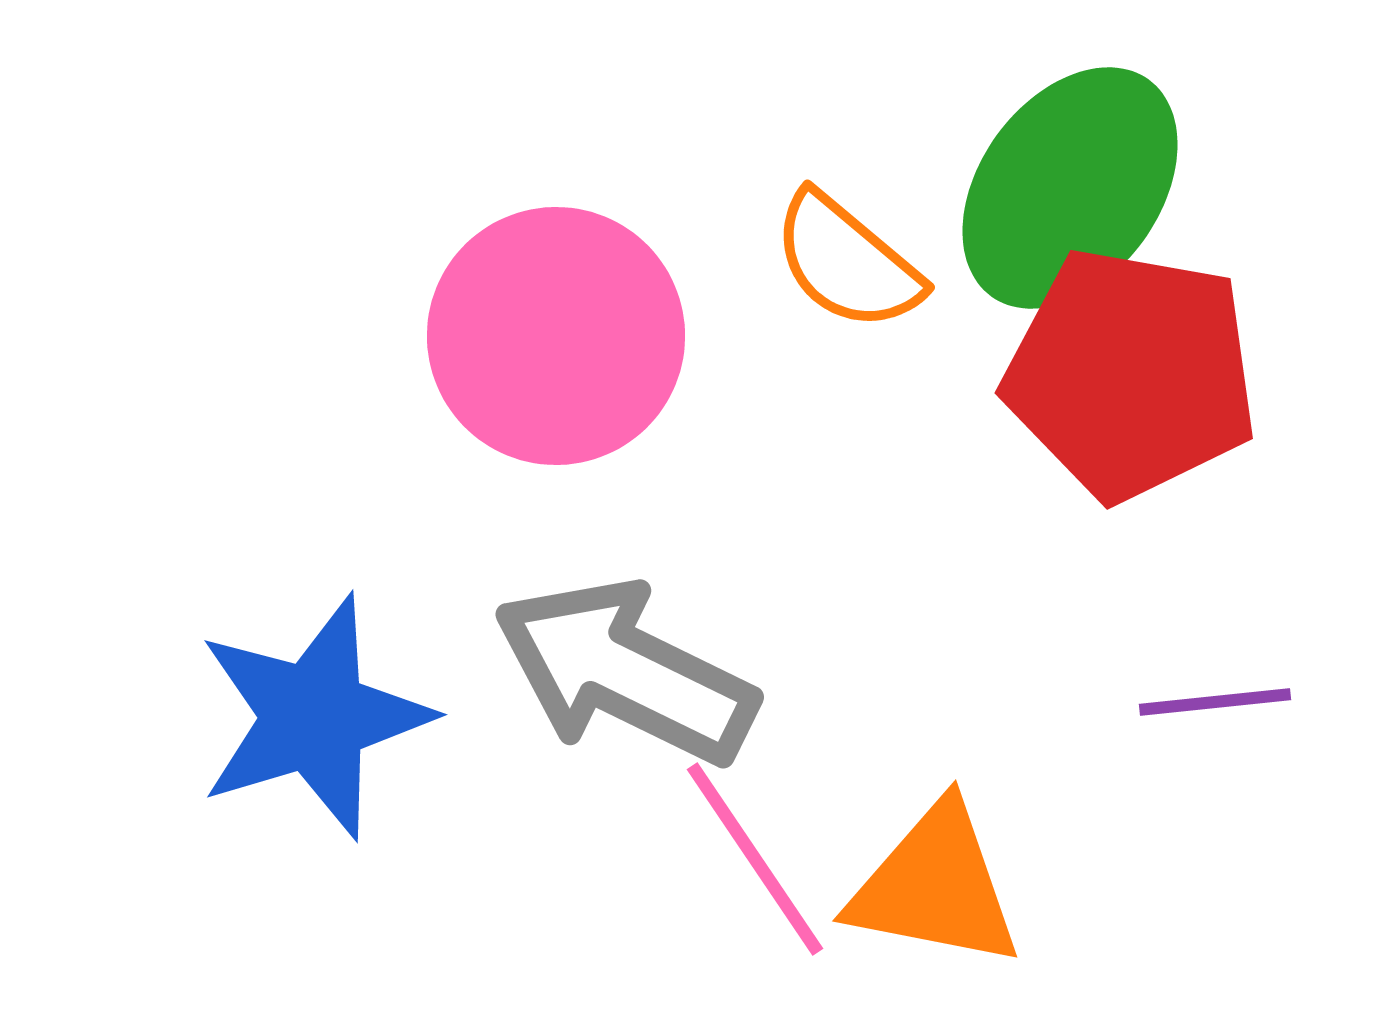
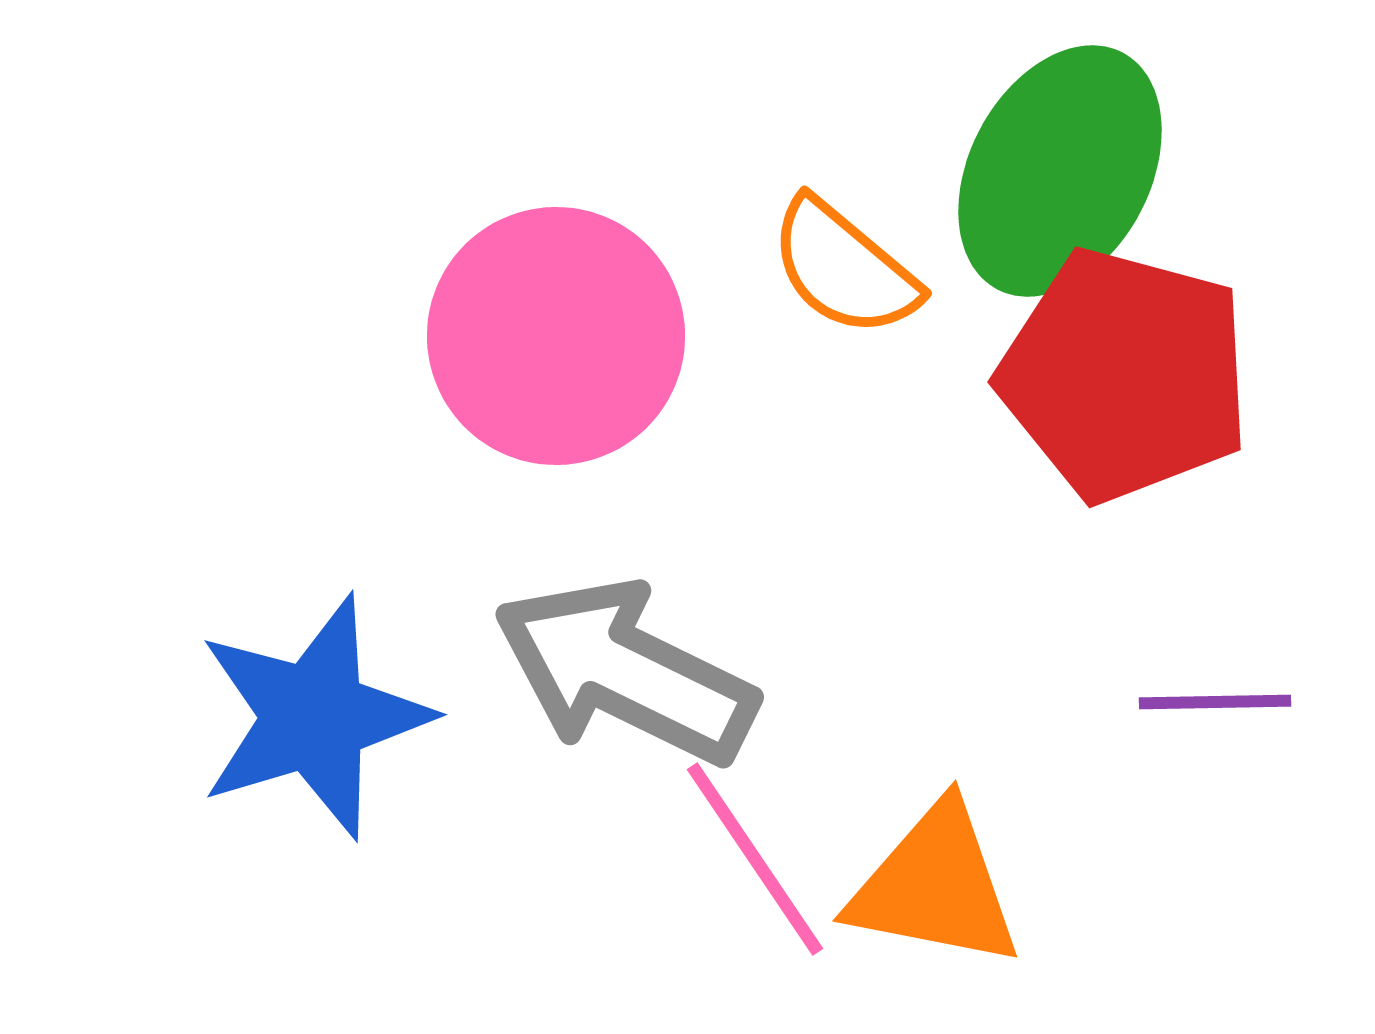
green ellipse: moved 10 px left, 17 px up; rotated 8 degrees counterclockwise
orange semicircle: moved 3 px left, 6 px down
red pentagon: moved 6 px left, 1 px down; rotated 5 degrees clockwise
purple line: rotated 5 degrees clockwise
